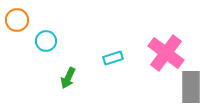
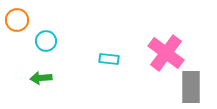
cyan rectangle: moved 4 px left, 1 px down; rotated 24 degrees clockwise
green arrow: moved 27 px left; rotated 60 degrees clockwise
